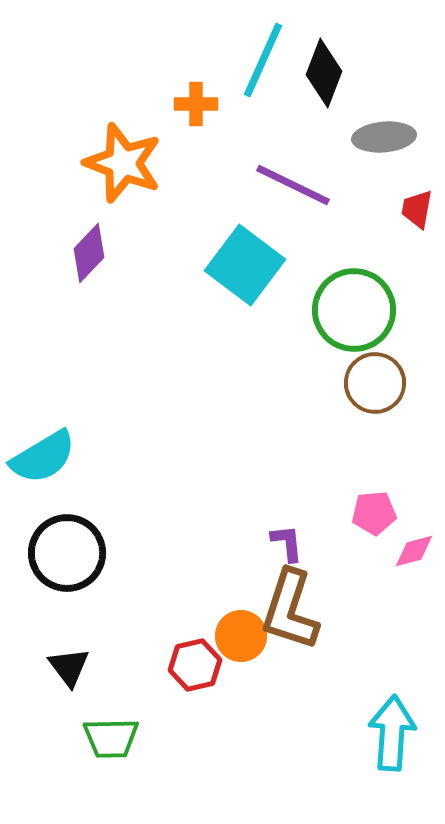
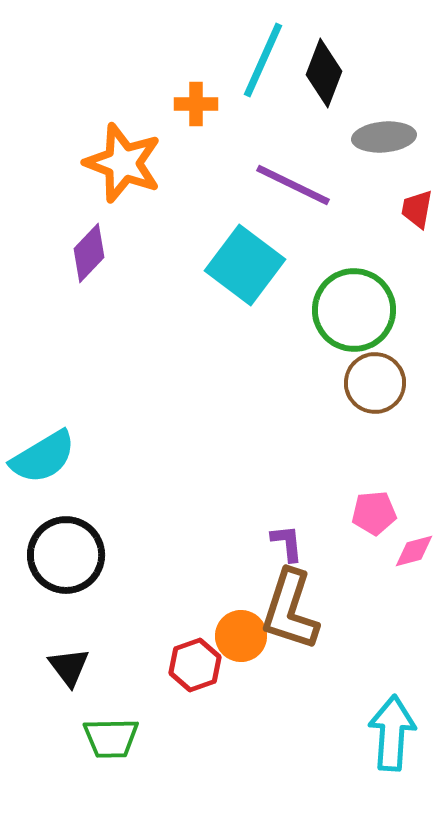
black circle: moved 1 px left, 2 px down
red hexagon: rotated 6 degrees counterclockwise
